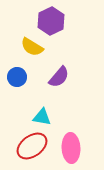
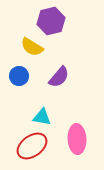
purple hexagon: rotated 12 degrees clockwise
blue circle: moved 2 px right, 1 px up
pink ellipse: moved 6 px right, 9 px up
